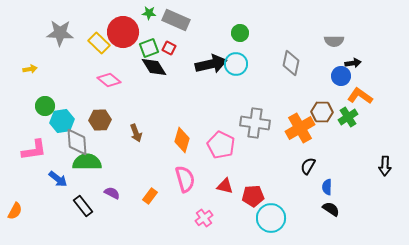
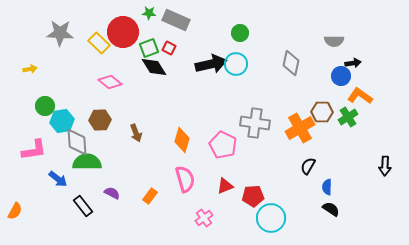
pink diamond at (109, 80): moved 1 px right, 2 px down
pink pentagon at (221, 145): moved 2 px right
red triangle at (225, 186): rotated 36 degrees counterclockwise
